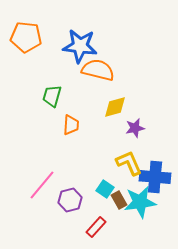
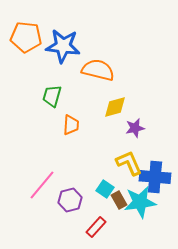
blue star: moved 17 px left
